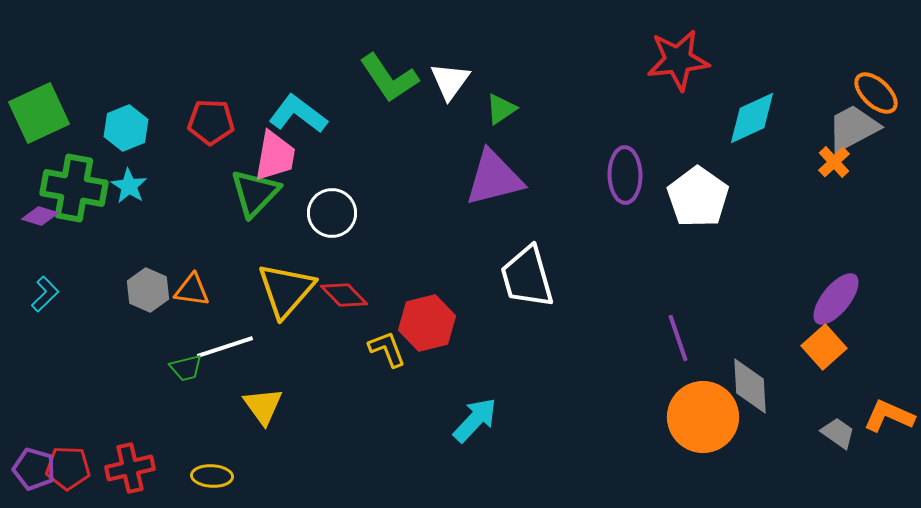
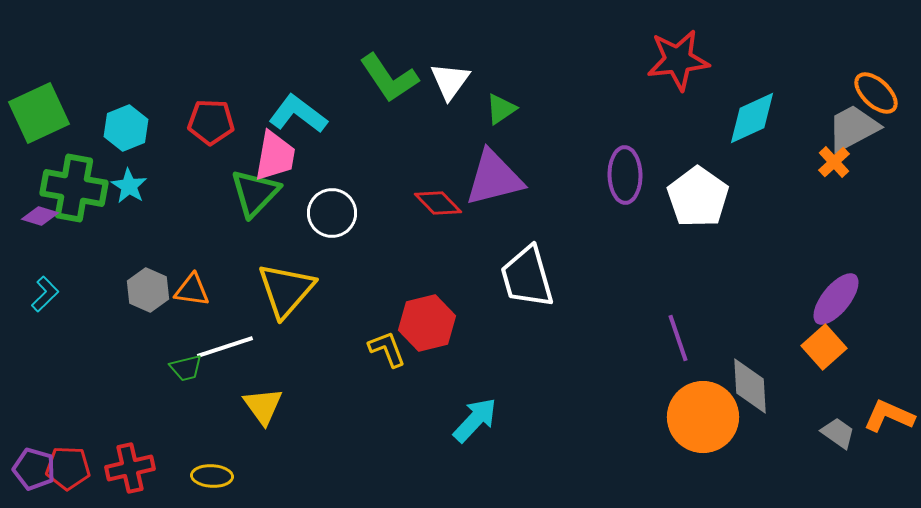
red diamond at (344, 295): moved 94 px right, 92 px up
